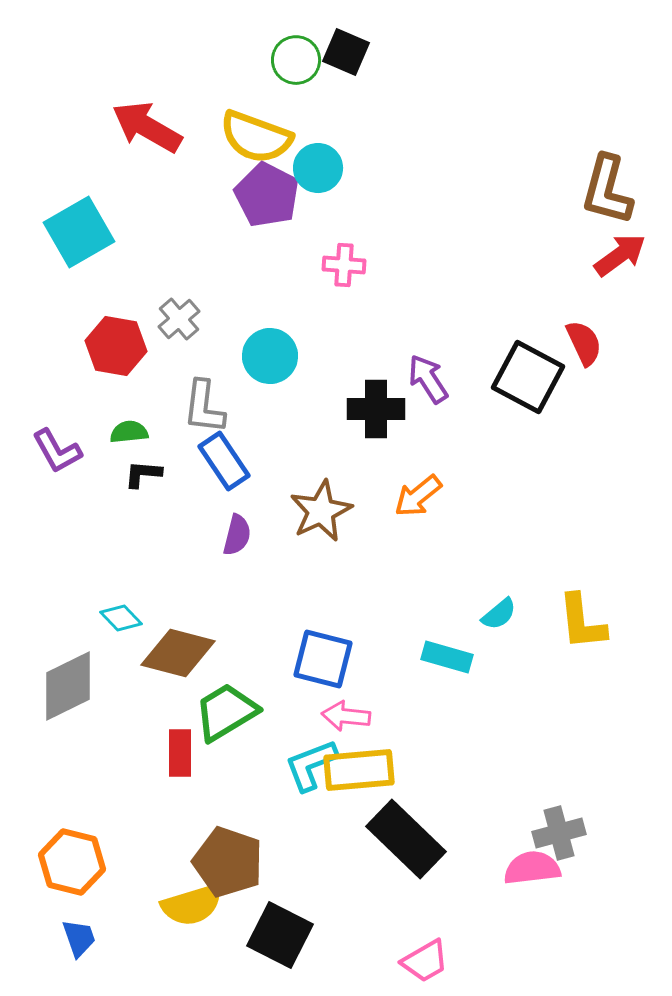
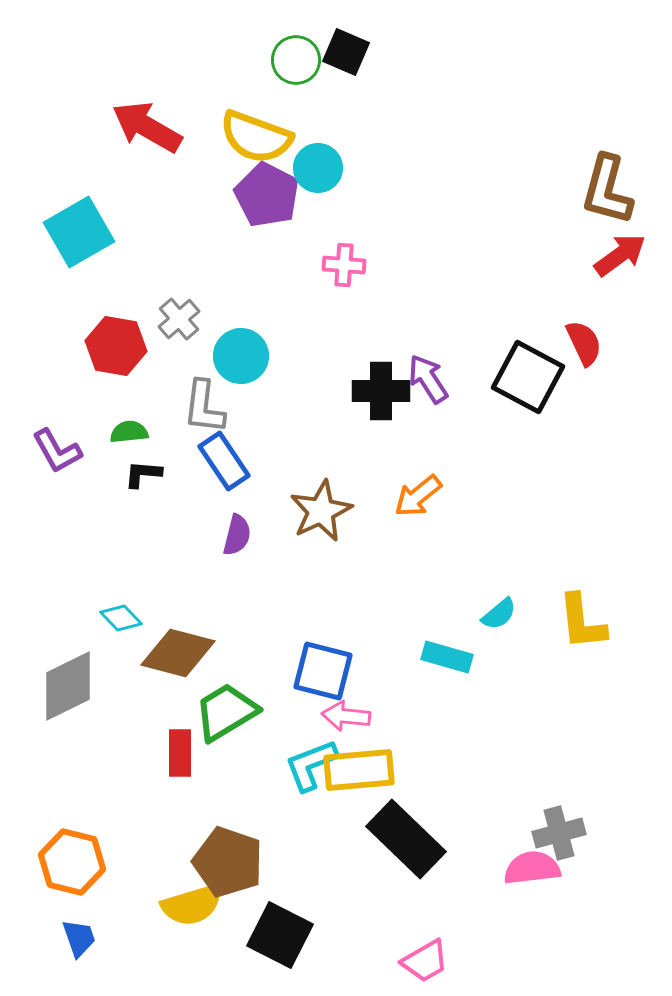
cyan circle at (270, 356): moved 29 px left
black cross at (376, 409): moved 5 px right, 18 px up
blue square at (323, 659): moved 12 px down
